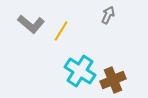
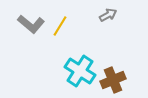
gray arrow: rotated 36 degrees clockwise
yellow line: moved 1 px left, 5 px up
